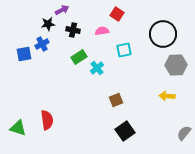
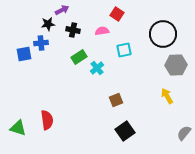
blue cross: moved 1 px left, 1 px up; rotated 24 degrees clockwise
yellow arrow: rotated 56 degrees clockwise
